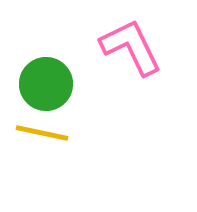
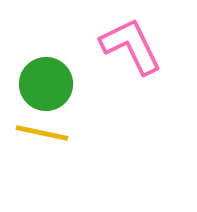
pink L-shape: moved 1 px up
